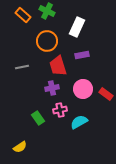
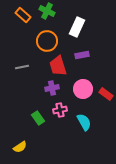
cyan semicircle: moved 5 px right; rotated 90 degrees clockwise
